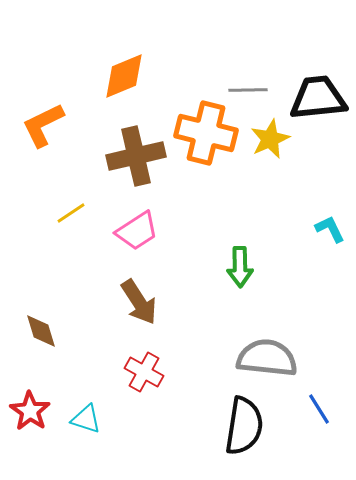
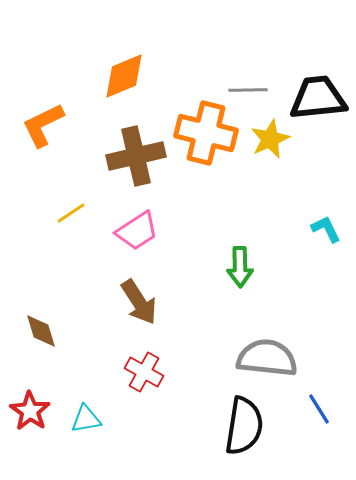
cyan L-shape: moved 4 px left
cyan triangle: rotated 28 degrees counterclockwise
